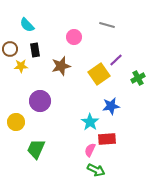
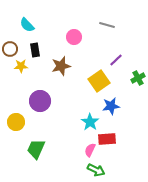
yellow square: moved 7 px down
